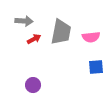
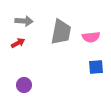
red arrow: moved 16 px left, 4 px down
purple circle: moved 9 px left
